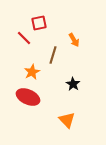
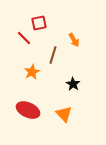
red ellipse: moved 13 px down
orange triangle: moved 3 px left, 6 px up
